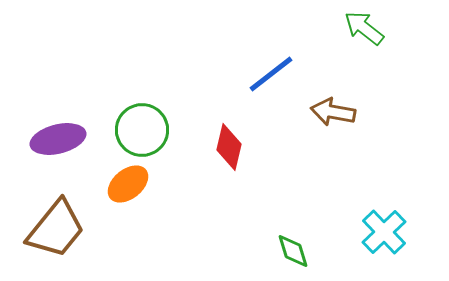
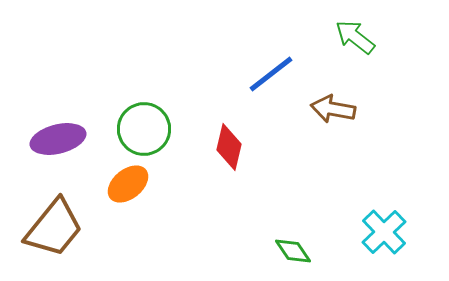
green arrow: moved 9 px left, 9 px down
brown arrow: moved 3 px up
green circle: moved 2 px right, 1 px up
brown trapezoid: moved 2 px left, 1 px up
green diamond: rotated 18 degrees counterclockwise
